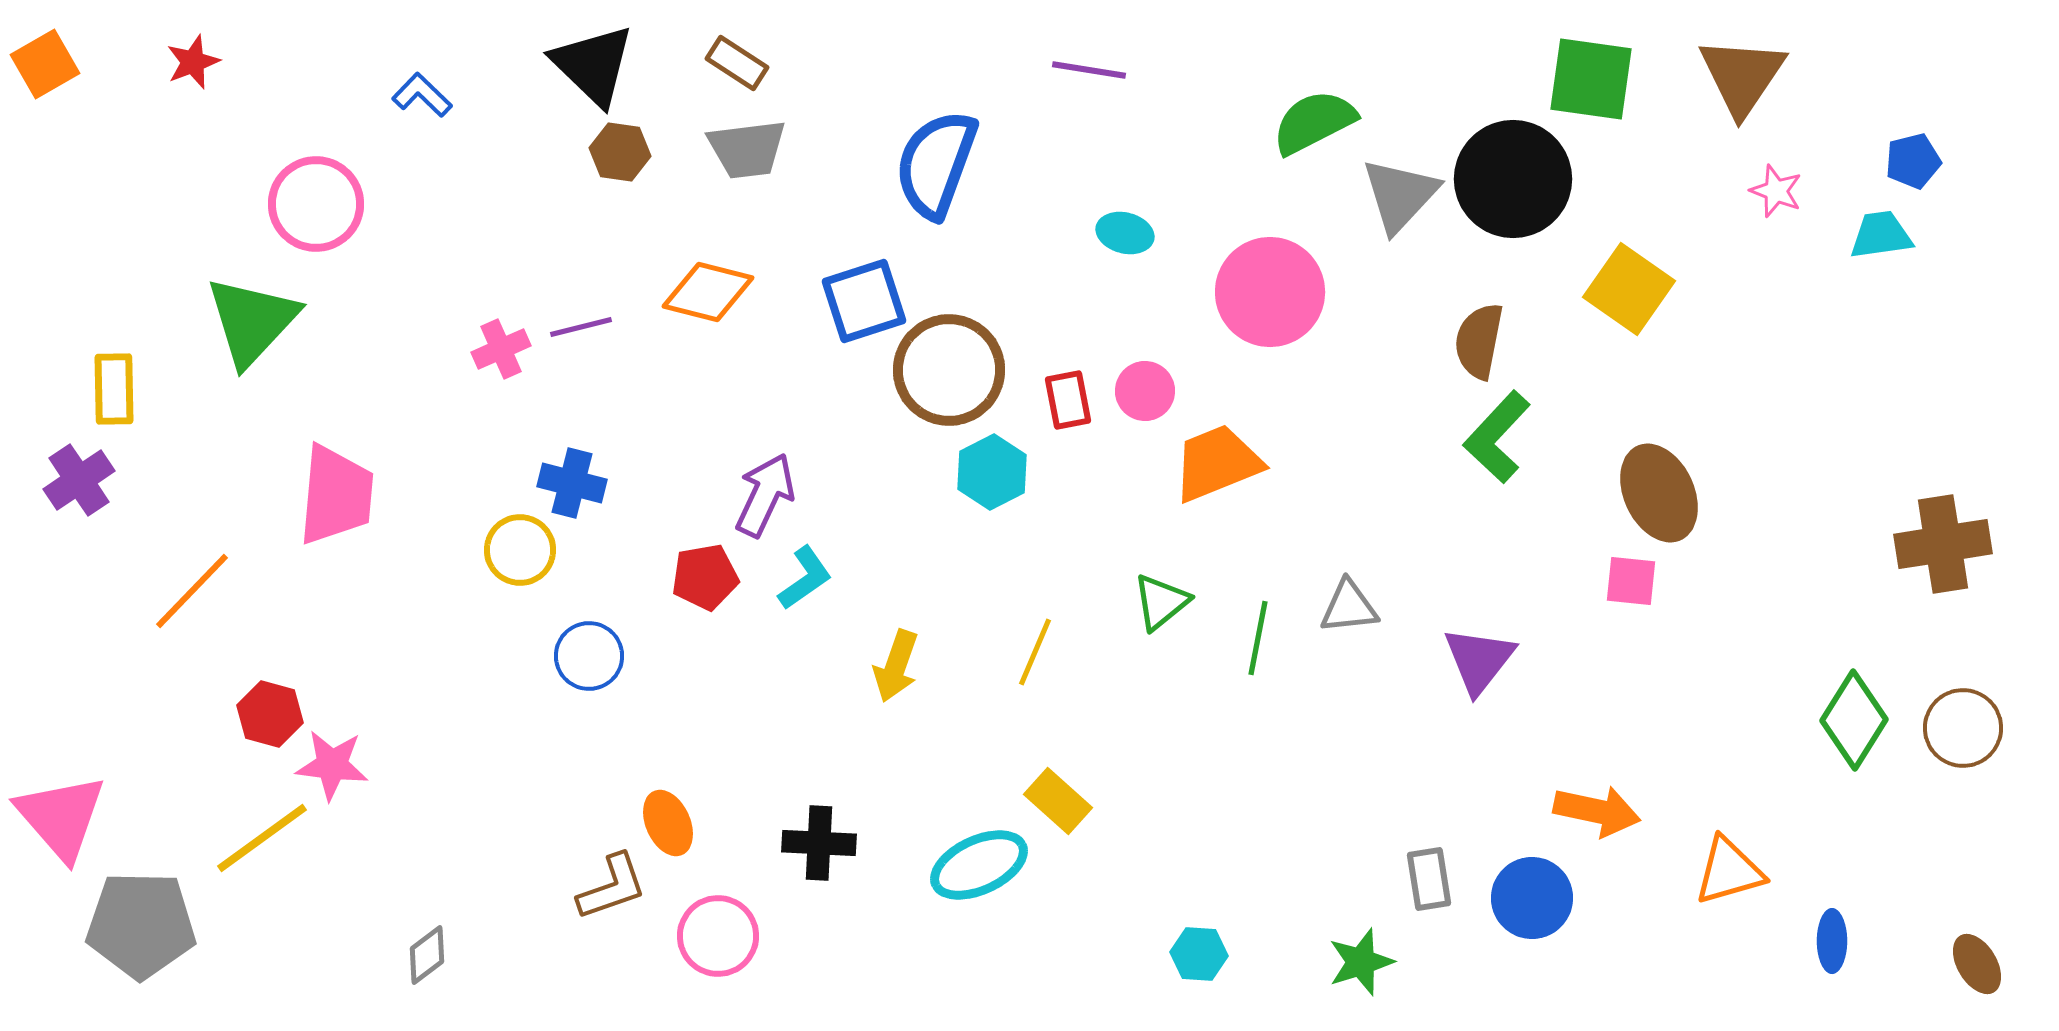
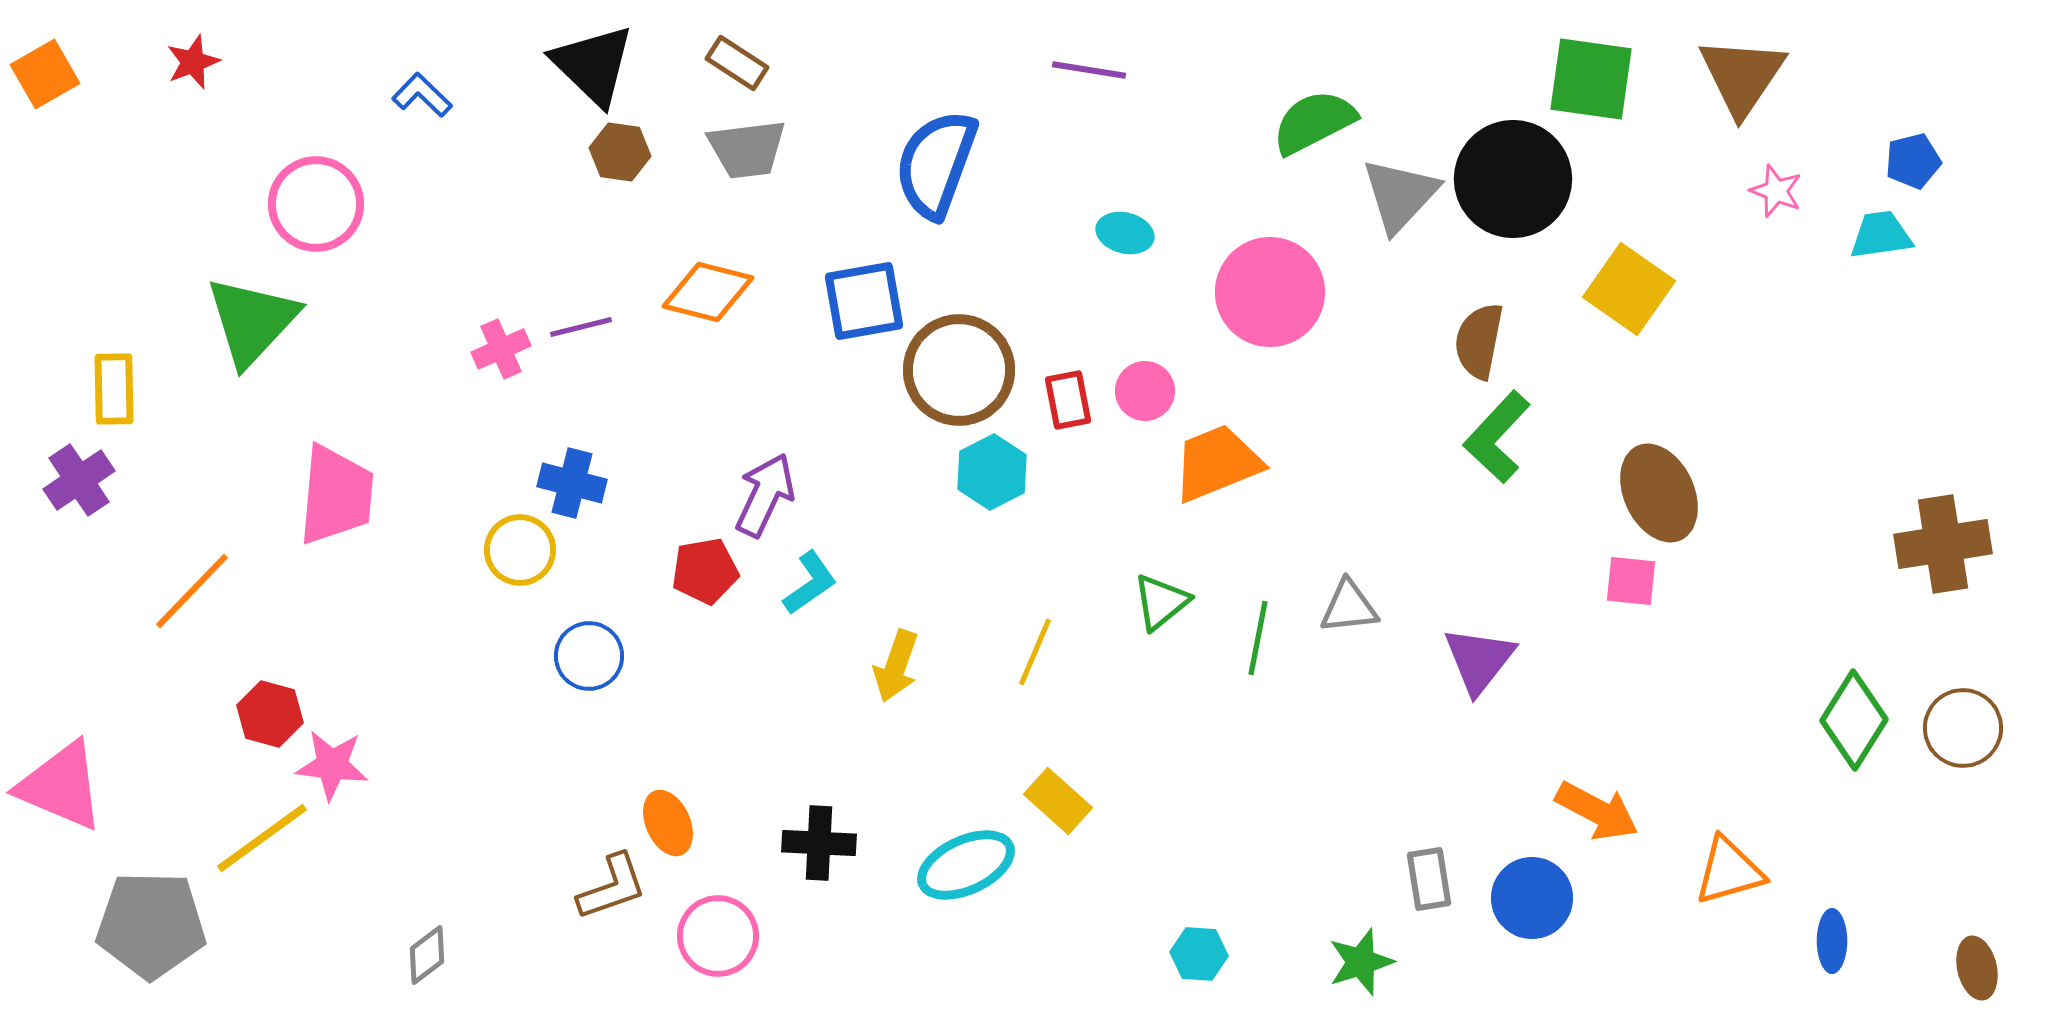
orange square at (45, 64): moved 10 px down
blue square at (864, 301): rotated 8 degrees clockwise
brown circle at (949, 370): moved 10 px right
red pentagon at (705, 577): moved 6 px up
cyan L-shape at (805, 578): moved 5 px right, 5 px down
orange arrow at (1597, 811): rotated 16 degrees clockwise
pink triangle at (61, 817): moved 31 px up; rotated 26 degrees counterclockwise
cyan ellipse at (979, 865): moved 13 px left
gray pentagon at (141, 925): moved 10 px right
brown ellipse at (1977, 964): moved 4 px down; rotated 18 degrees clockwise
